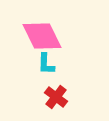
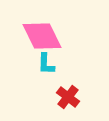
red cross: moved 12 px right
